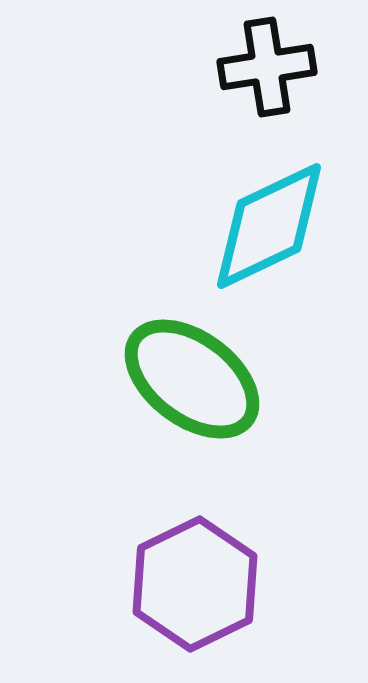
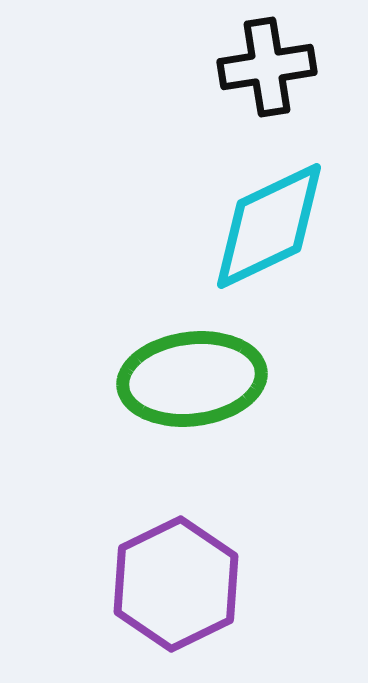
green ellipse: rotated 44 degrees counterclockwise
purple hexagon: moved 19 px left
